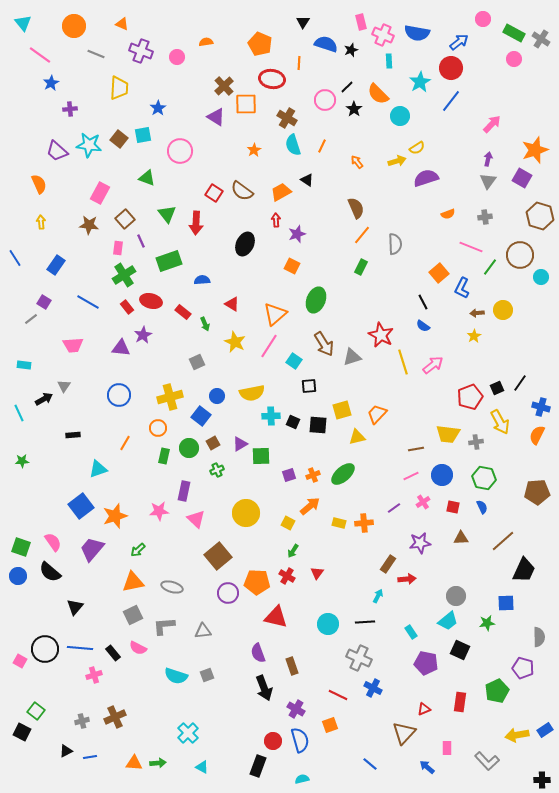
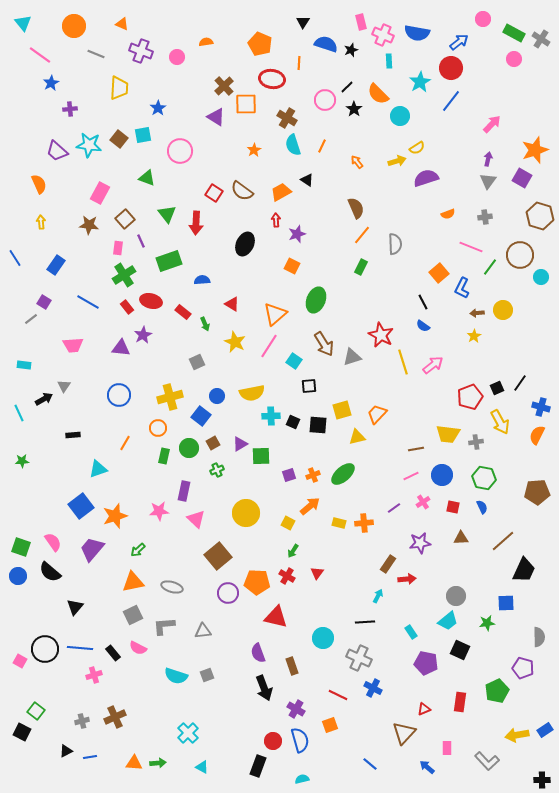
cyan circle at (328, 624): moved 5 px left, 14 px down
